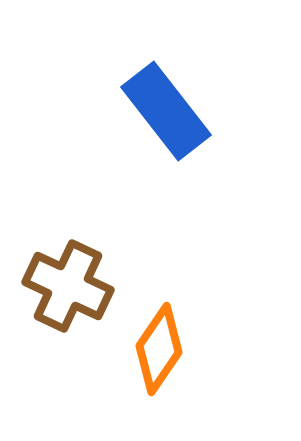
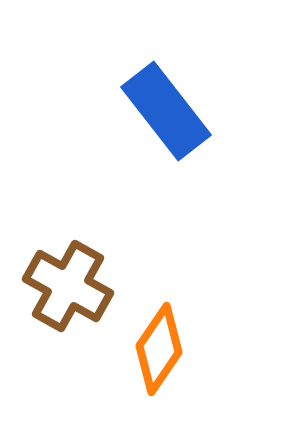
brown cross: rotated 4 degrees clockwise
